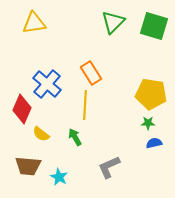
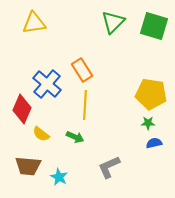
orange rectangle: moved 9 px left, 3 px up
green arrow: rotated 144 degrees clockwise
